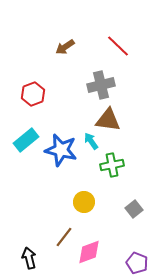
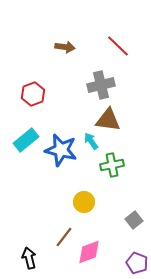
brown arrow: rotated 138 degrees counterclockwise
gray square: moved 11 px down
